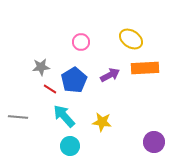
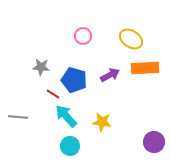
pink circle: moved 2 px right, 6 px up
gray star: rotated 12 degrees clockwise
blue pentagon: rotated 25 degrees counterclockwise
red line: moved 3 px right, 5 px down
cyan arrow: moved 2 px right
